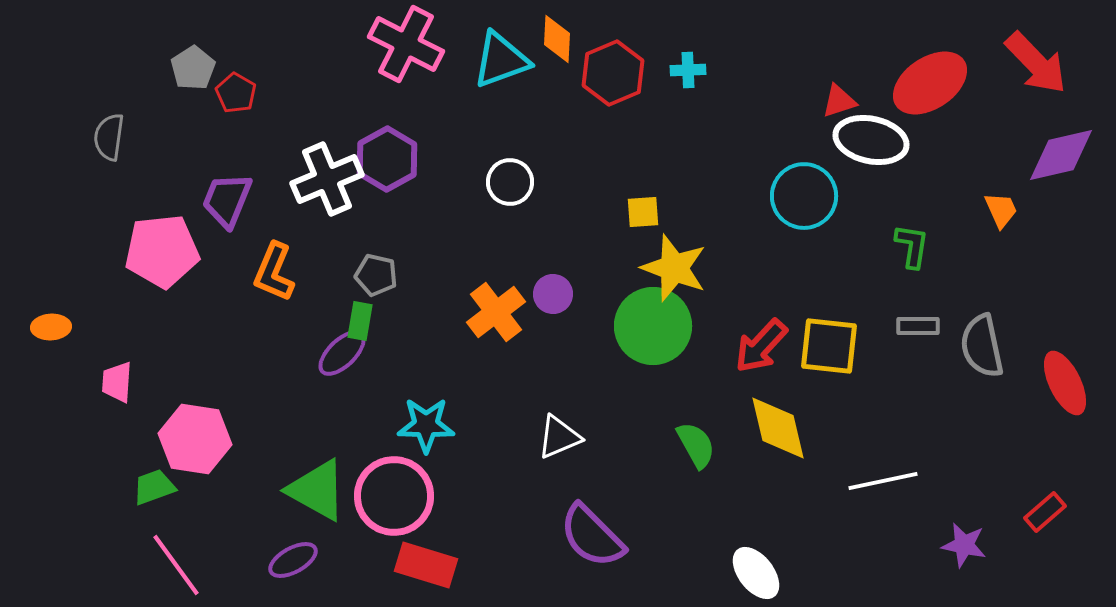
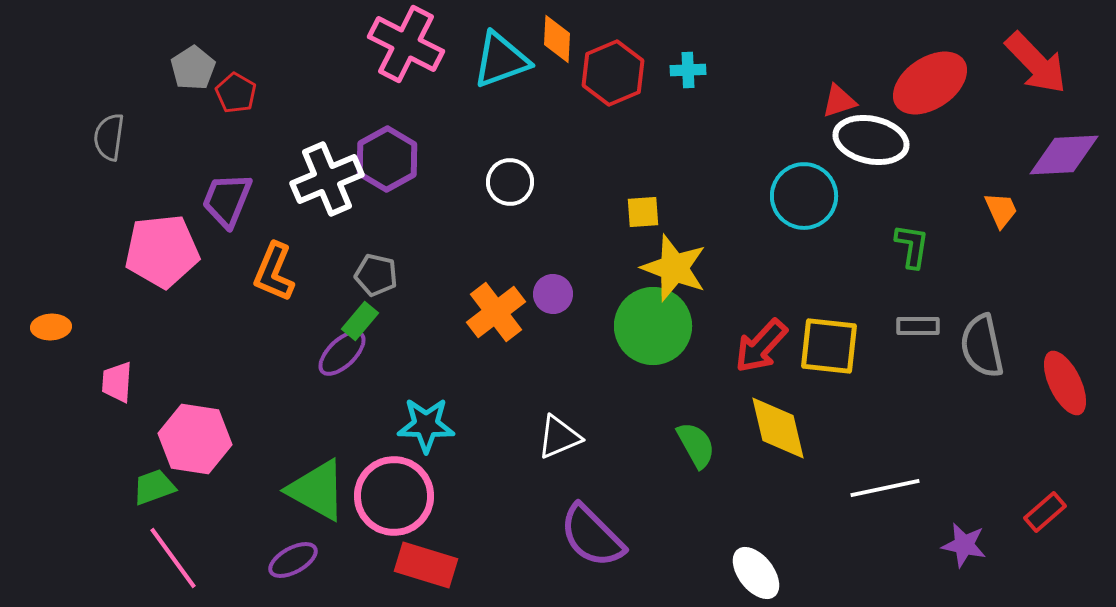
purple diamond at (1061, 155): moved 3 px right; rotated 10 degrees clockwise
green rectangle at (360, 321): rotated 30 degrees clockwise
white line at (883, 481): moved 2 px right, 7 px down
pink line at (176, 565): moved 3 px left, 7 px up
